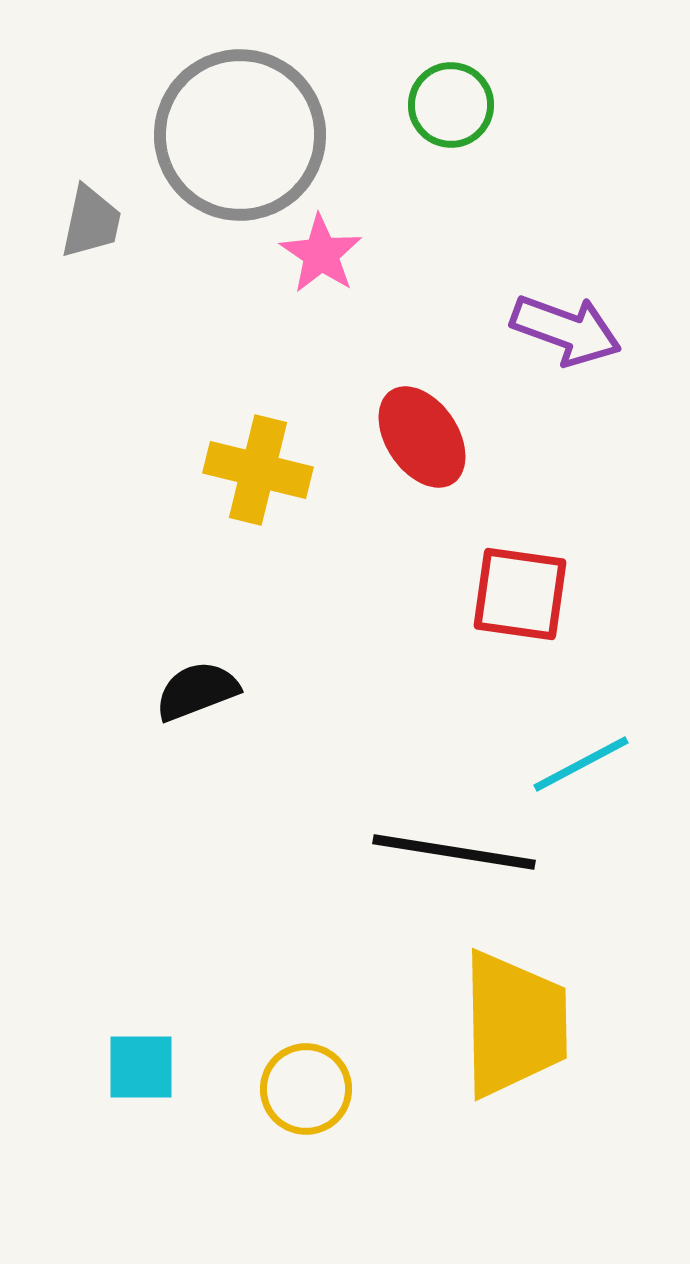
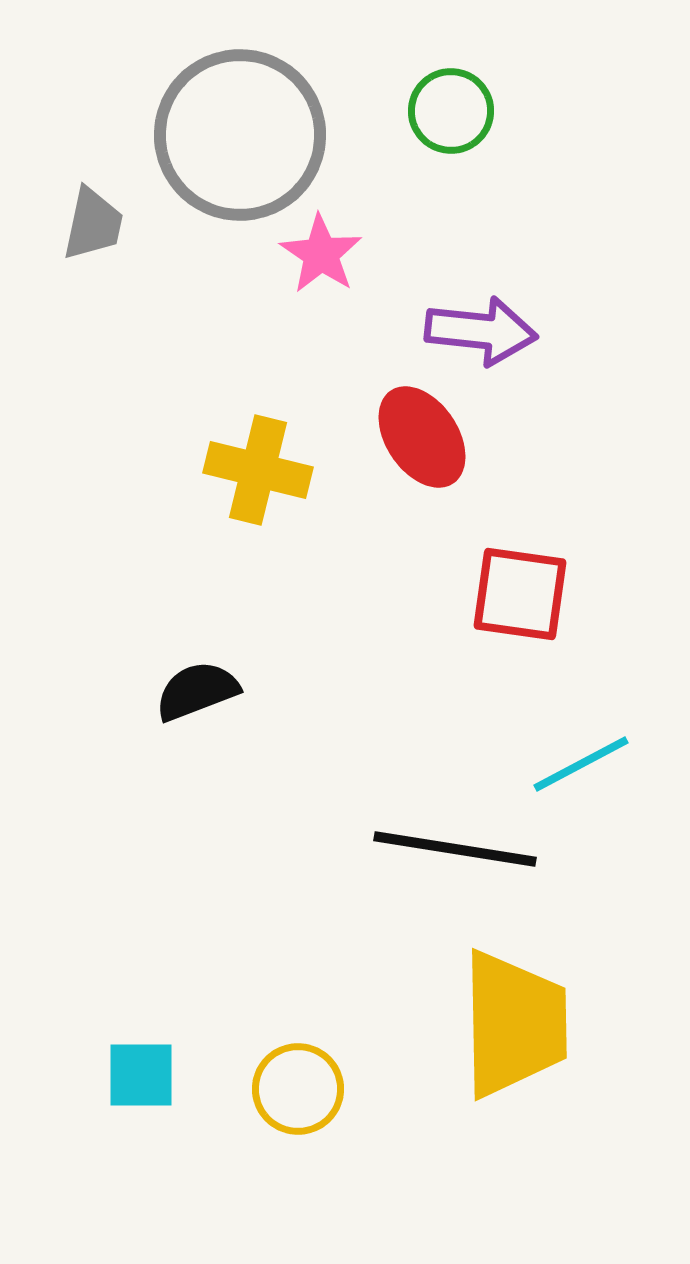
green circle: moved 6 px down
gray trapezoid: moved 2 px right, 2 px down
purple arrow: moved 85 px left, 1 px down; rotated 14 degrees counterclockwise
black line: moved 1 px right, 3 px up
cyan square: moved 8 px down
yellow circle: moved 8 px left
